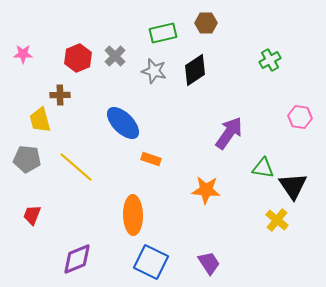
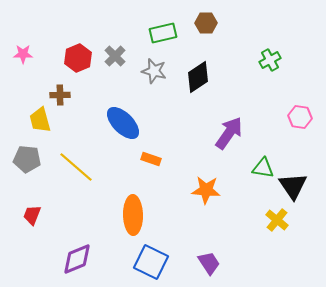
black diamond: moved 3 px right, 7 px down
